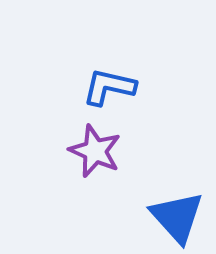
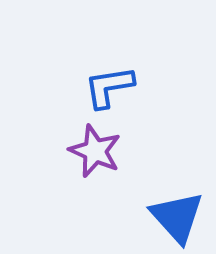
blue L-shape: rotated 22 degrees counterclockwise
